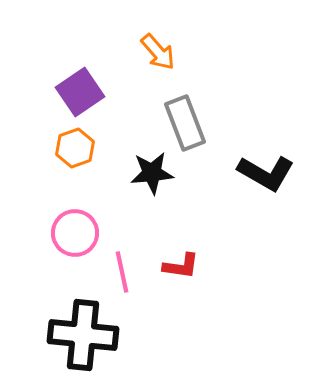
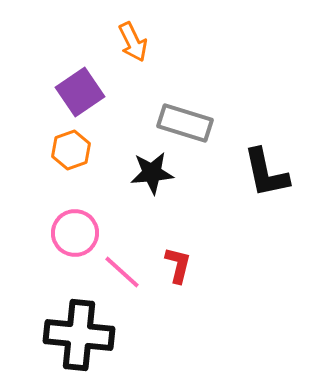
orange arrow: moved 25 px left, 10 px up; rotated 15 degrees clockwise
gray rectangle: rotated 52 degrees counterclockwise
orange hexagon: moved 4 px left, 2 px down
black L-shape: rotated 48 degrees clockwise
red L-shape: moved 3 px left, 1 px up; rotated 84 degrees counterclockwise
pink line: rotated 36 degrees counterclockwise
black cross: moved 4 px left
